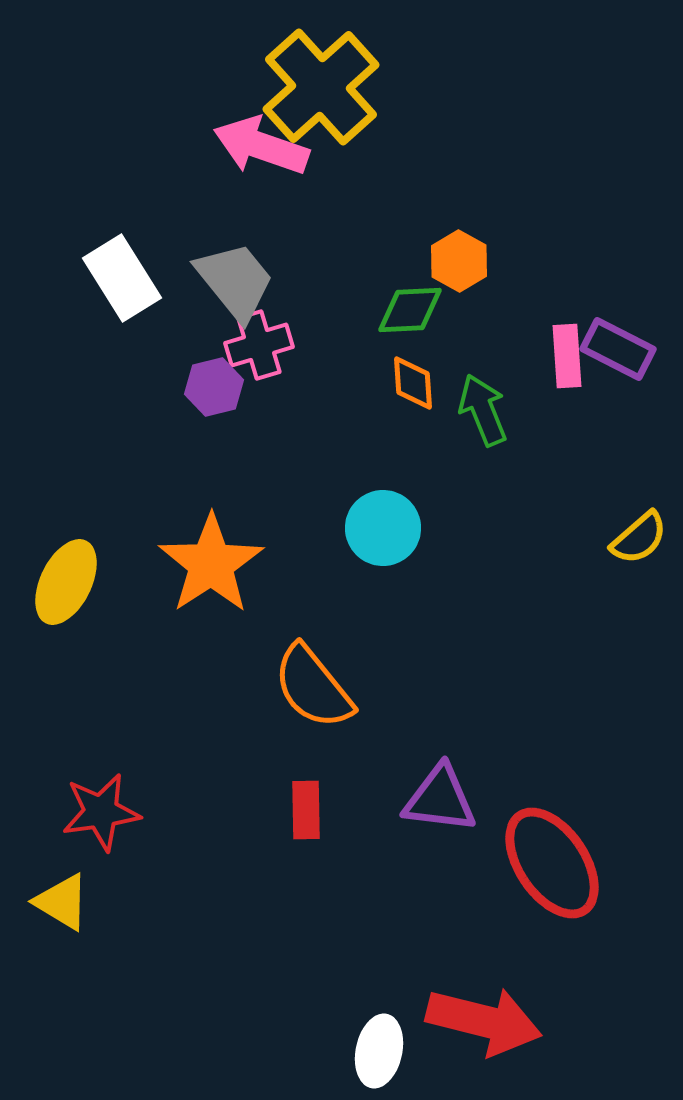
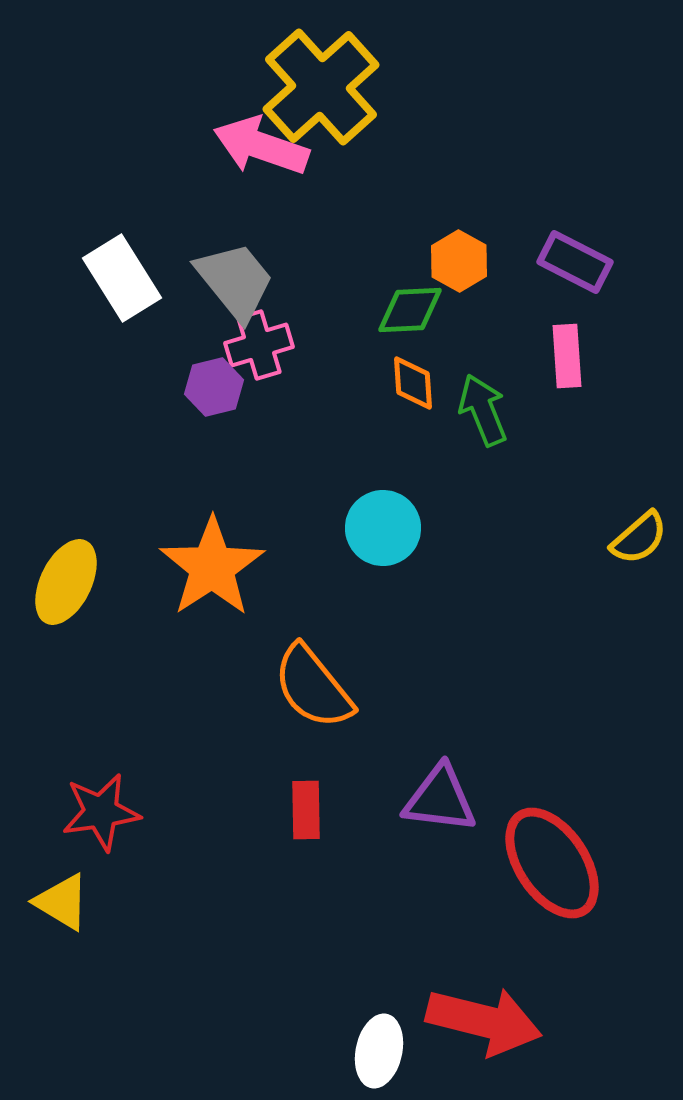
purple rectangle: moved 43 px left, 87 px up
orange star: moved 1 px right, 3 px down
